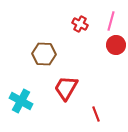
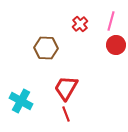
red cross: rotated 21 degrees clockwise
brown hexagon: moved 2 px right, 6 px up
red line: moved 30 px left
